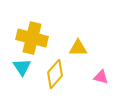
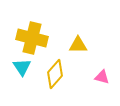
yellow triangle: moved 3 px up
pink triangle: moved 1 px right
